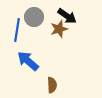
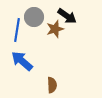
brown star: moved 4 px left
blue arrow: moved 6 px left
